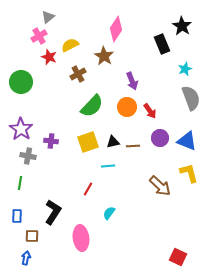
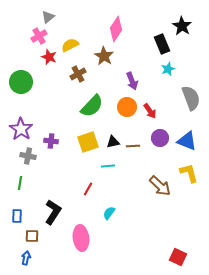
cyan star: moved 17 px left
